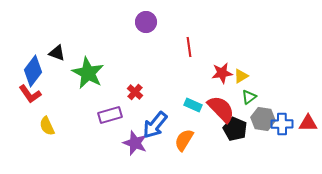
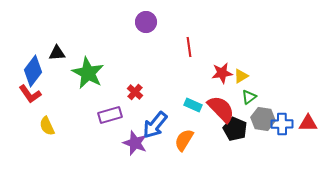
black triangle: rotated 24 degrees counterclockwise
